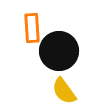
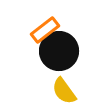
orange rectangle: moved 13 px right, 2 px down; rotated 56 degrees clockwise
